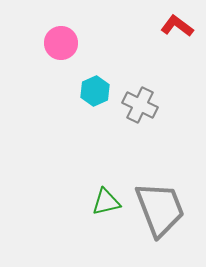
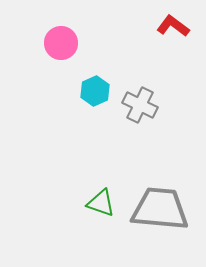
red L-shape: moved 4 px left
green triangle: moved 5 px left, 1 px down; rotated 32 degrees clockwise
gray trapezoid: rotated 64 degrees counterclockwise
